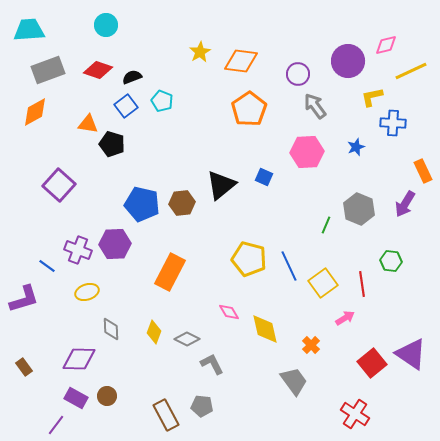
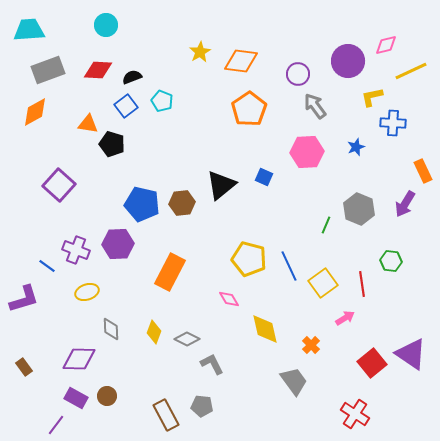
red diamond at (98, 70): rotated 16 degrees counterclockwise
purple hexagon at (115, 244): moved 3 px right
purple cross at (78, 250): moved 2 px left
pink diamond at (229, 312): moved 13 px up
